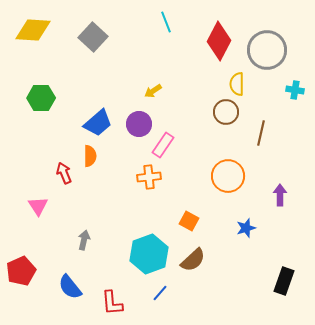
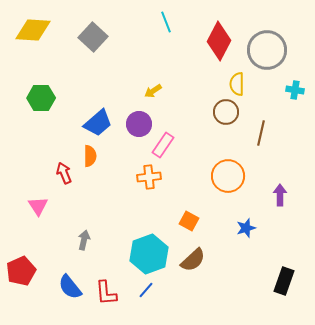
blue line: moved 14 px left, 3 px up
red L-shape: moved 6 px left, 10 px up
